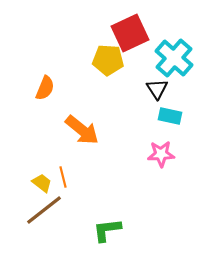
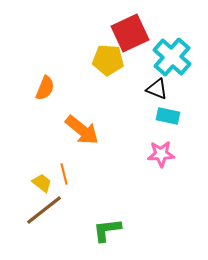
cyan cross: moved 2 px left, 1 px up
black triangle: rotated 35 degrees counterclockwise
cyan rectangle: moved 2 px left
orange line: moved 1 px right, 3 px up
